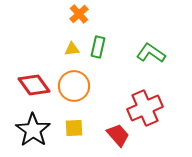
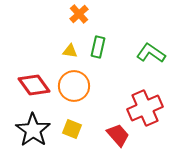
yellow triangle: moved 2 px left, 2 px down; rotated 14 degrees clockwise
yellow square: moved 2 px left, 1 px down; rotated 24 degrees clockwise
